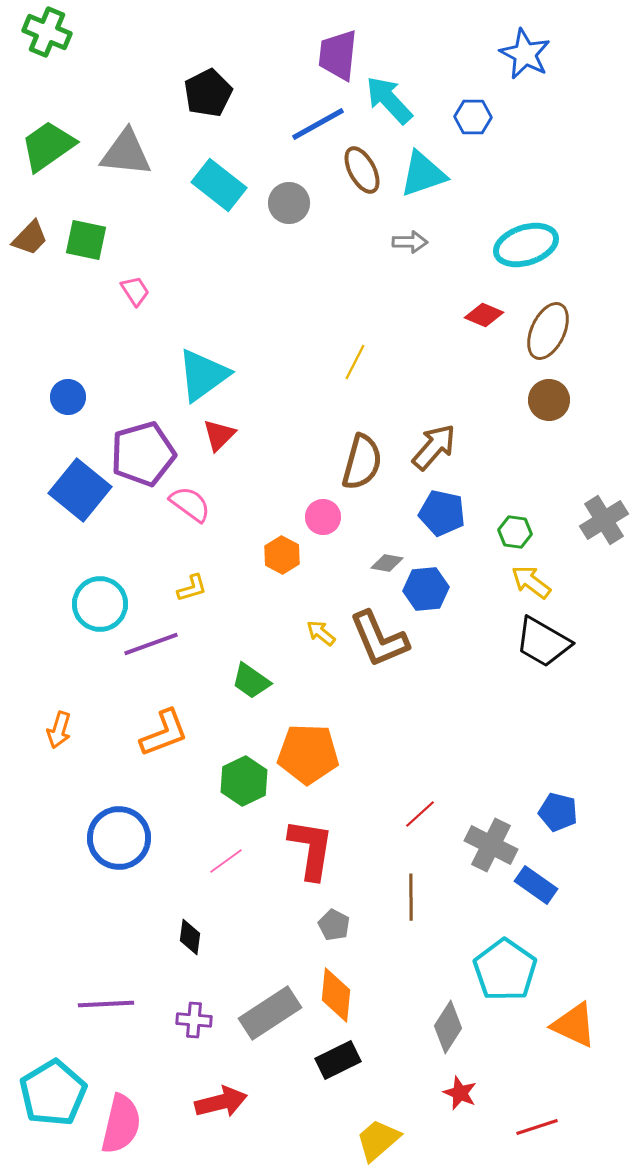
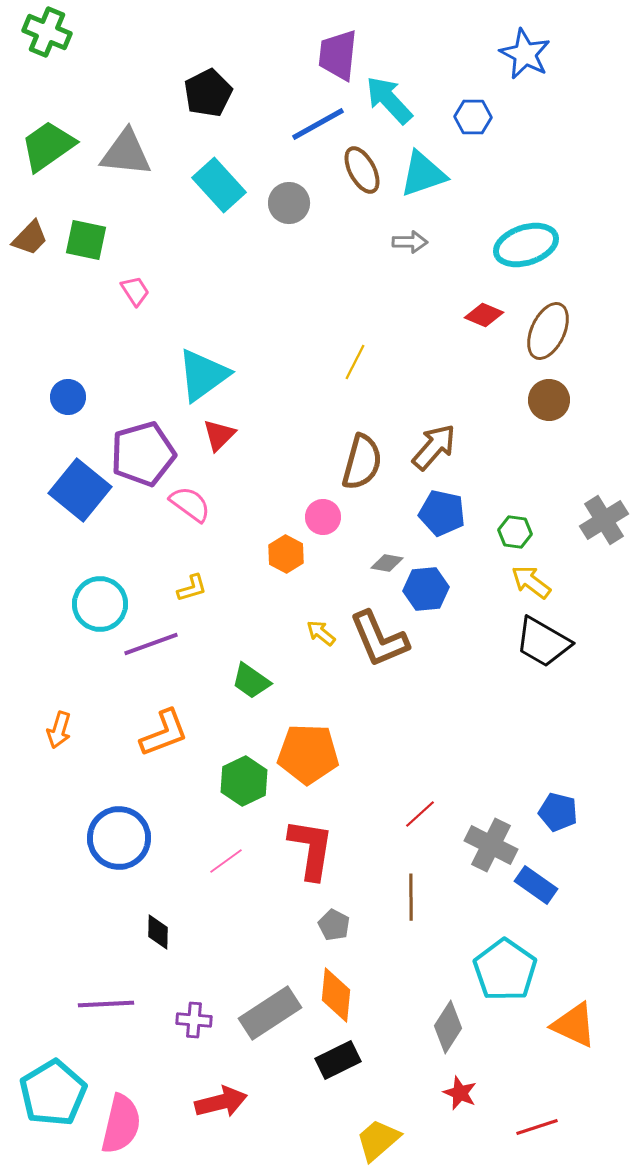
cyan rectangle at (219, 185): rotated 10 degrees clockwise
orange hexagon at (282, 555): moved 4 px right, 1 px up
black diamond at (190, 937): moved 32 px left, 5 px up; rotated 6 degrees counterclockwise
